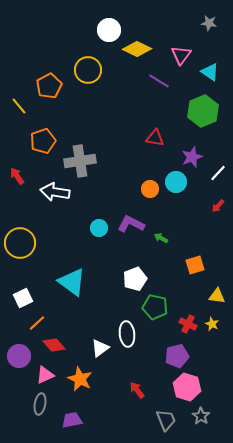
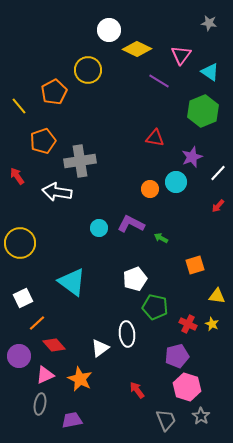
orange pentagon at (49, 86): moved 5 px right, 6 px down
white arrow at (55, 192): moved 2 px right
